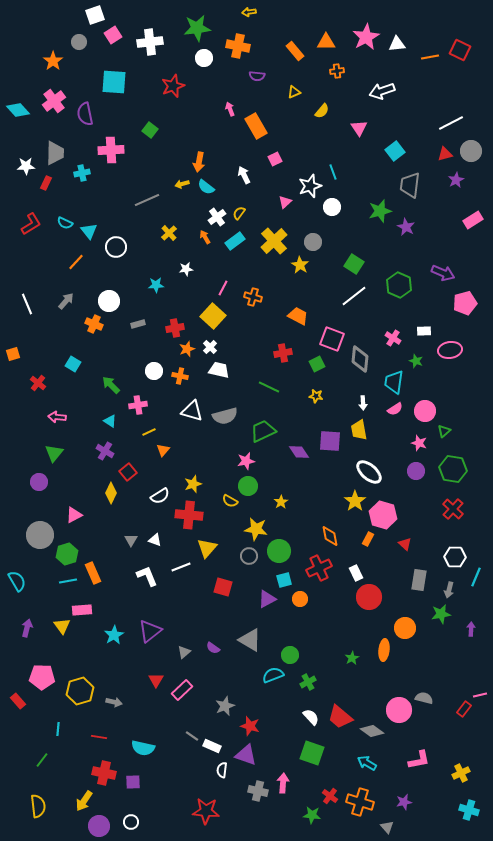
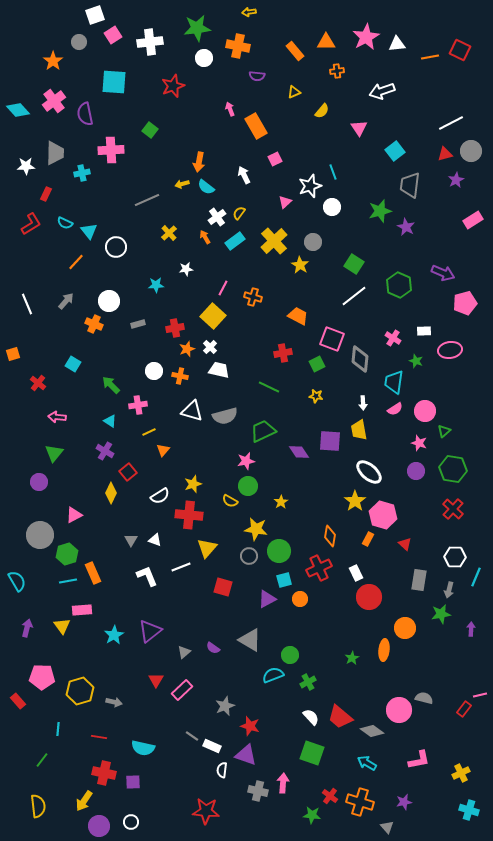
red rectangle at (46, 183): moved 11 px down
orange diamond at (330, 536): rotated 20 degrees clockwise
